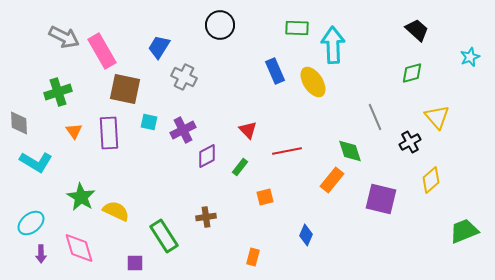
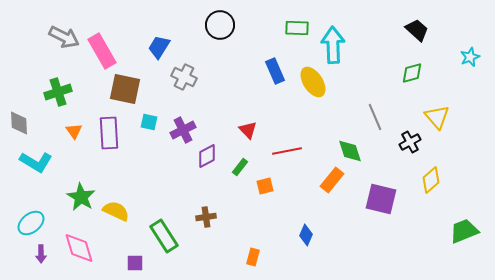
orange square at (265, 197): moved 11 px up
